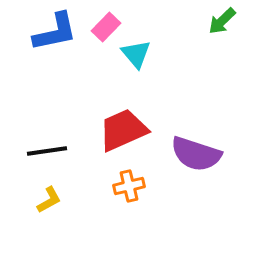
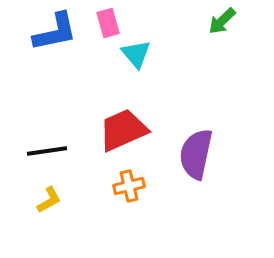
pink rectangle: moved 2 px right, 4 px up; rotated 60 degrees counterclockwise
purple semicircle: rotated 84 degrees clockwise
